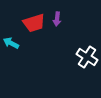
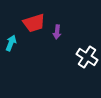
purple arrow: moved 13 px down
cyan arrow: rotated 84 degrees clockwise
